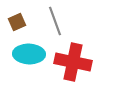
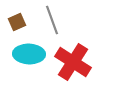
gray line: moved 3 px left, 1 px up
red cross: rotated 21 degrees clockwise
